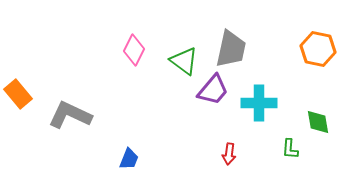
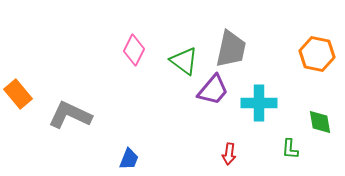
orange hexagon: moved 1 px left, 5 px down
green diamond: moved 2 px right
